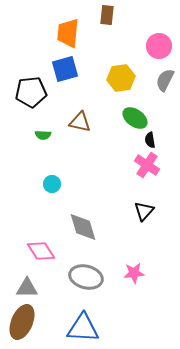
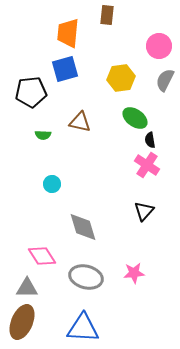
pink diamond: moved 1 px right, 5 px down
